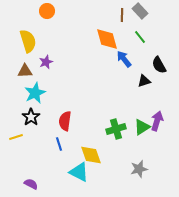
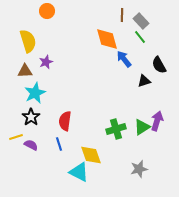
gray rectangle: moved 1 px right, 10 px down
purple semicircle: moved 39 px up
